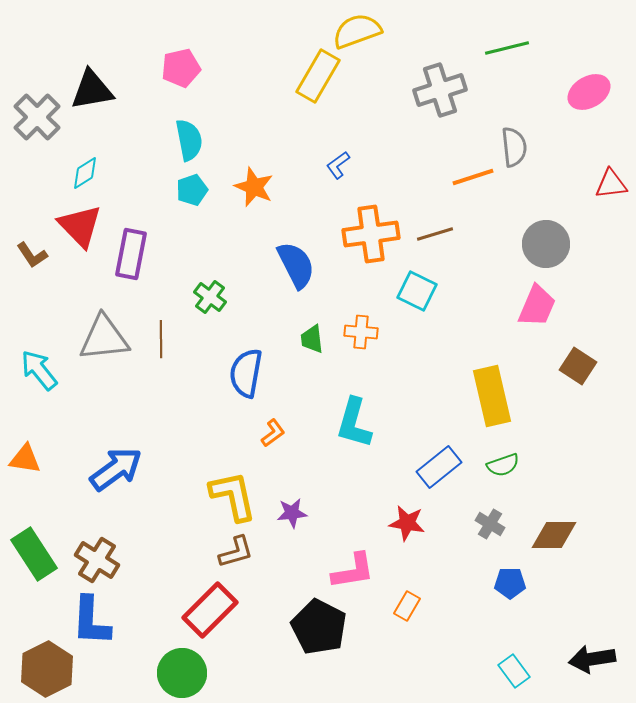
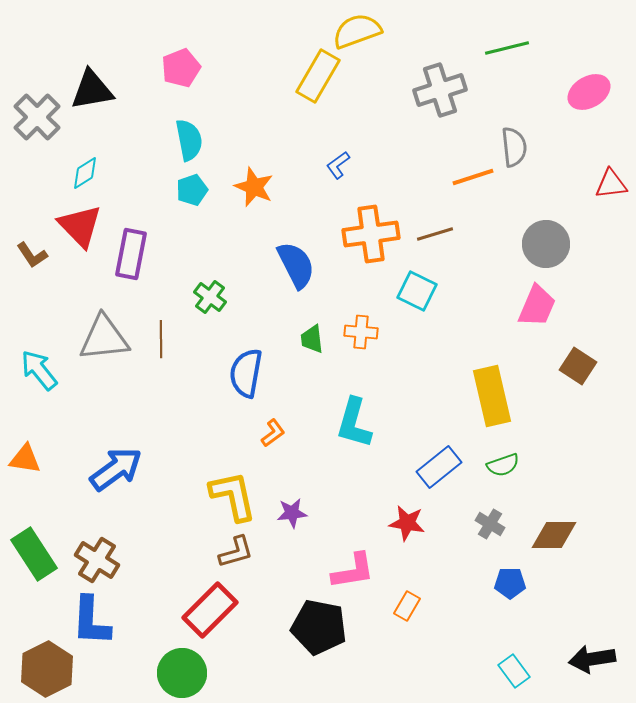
pink pentagon at (181, 68): rotated 9 degrees counterclockwise
black pentagon at (319, 627): rotated 16 degrees counterclockwise
